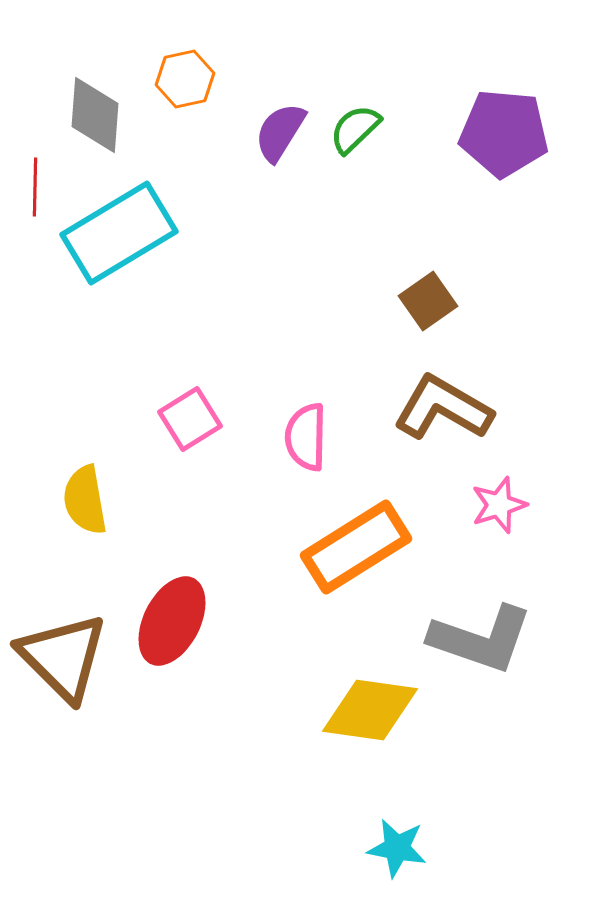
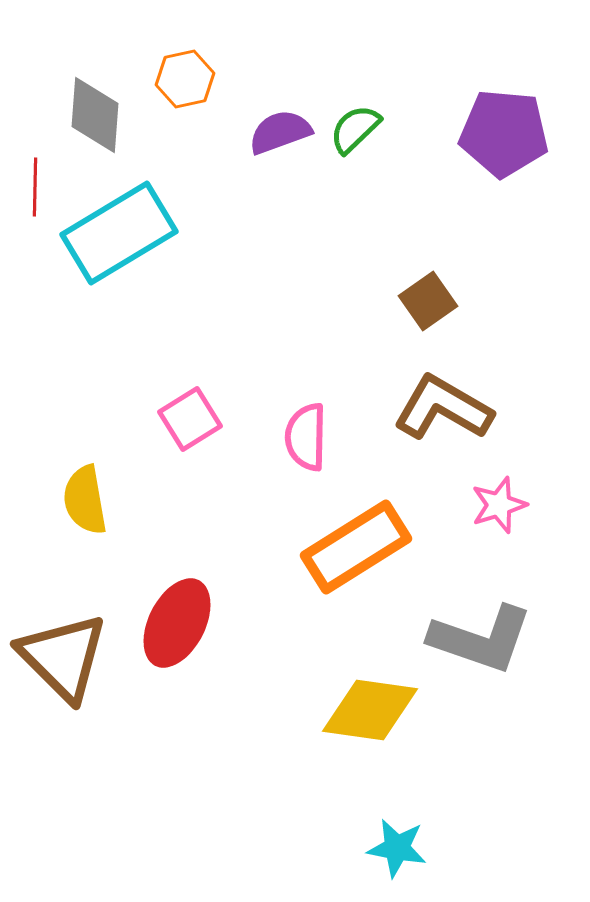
purple semicircle: rotated 38 degrees clockwise
red ellipse: moved 5 px right, 2 px down
